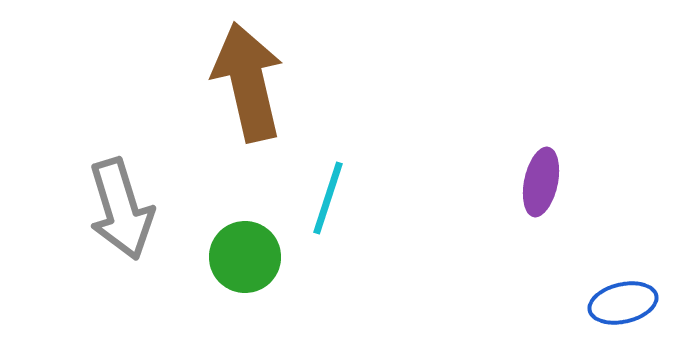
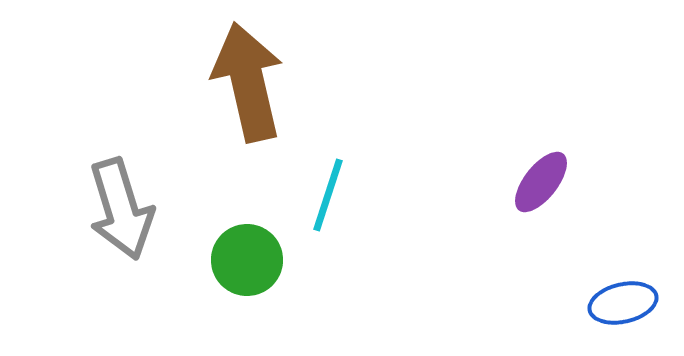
purple ellipse: rotated 26 degrees clockwise
cyan line: moved 3 px up
green circle: moved 2 px right, 3 px down
